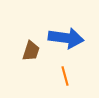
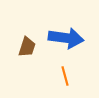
brown trapezoid: moved 4 px left, 4 px up
